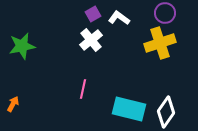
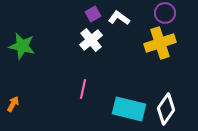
green star: rotated 24 degrees clockwise
white diamond: moved 3 px up
